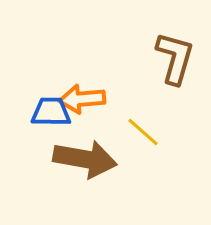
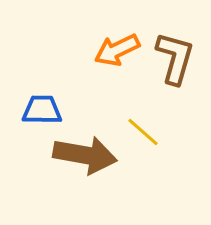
orange arrow: moved 35 px right, 49 px up; rotated 21 degrees counterclockwise
blue trapezoid: moved 9 px left, 2 px up
brown arrow: moved 4 px up
